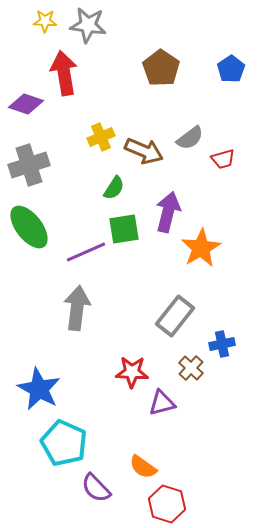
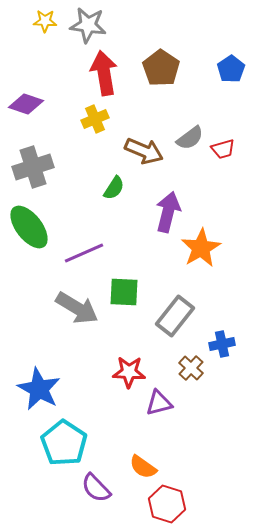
red arrow: moved 40 px right
yellow cross: moved 6 px left, 18 px up
red trapezoid: moved 10 px up
gray cross: moved 4 px right, 2 px down
green square: moved 63 px down; rotated 12 degrees clockwise
purple line: moved 2 px left, 1 px down
gray arrow: rotated 114 degrees clockwise
red star: moved 3 px left
purple triangle: moved 3 px left
cyan pentagon: rotated 9 degrees clockwise
